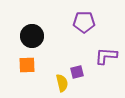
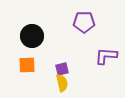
purple square: moved 15 px left, 3 px up
